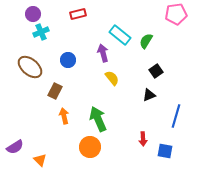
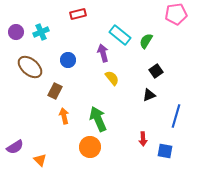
purple circle: moved 17 px left, 18 px down
